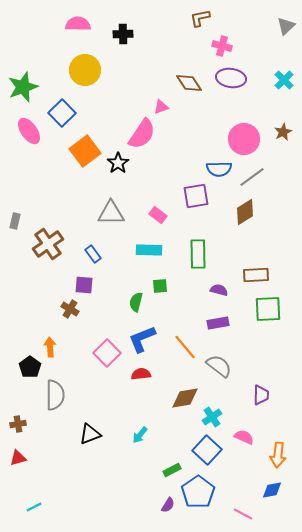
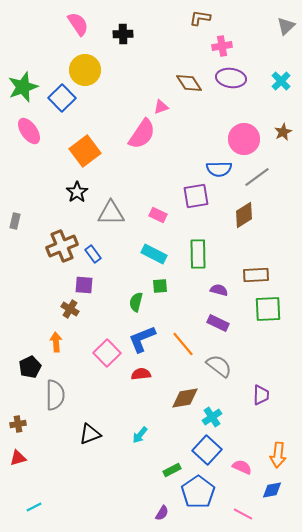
brown L-shape at (200, 18): rotated 20 degrees clockwise
pink semicircle at (78, 24): rotated 55 degrees clockwise
pink cross at (222, 46): rotated 24 degrees counterclockwise
cyan cross at (284, 80): moved 3 px left, 1 px down
blue square at (62, 113): moved 15 px up
black star at (118, 163): moved 41 px left, 29 px down
gray line at (252, 177): moved 5 px right
brown diamond at (245, 212): moved 1 px left, 3 px down
pink rectangle at (158, 215): rotated 12 degrees counterclockwise
brown cross at (48, 244): moved 14 px right, 2 px down; rotated 12 degrees clockwise
cyan rectangle at (149, 250): moved 5 px right, 4 px down; rotated 25 degrees clockwise
purple rectangle at (218, 323): rotated 35 degrees clockwise
orange arrow at (50, 347): moved 6 px right, 5 px up
orange line at (185, 347): moved 2 px left, 3 px up
black pentagon at (30, 367): rotated 10 degrees clockwise
pink semicircle at (244, 437): moved 2 px left, 30 px down
purple semicircle at (168, 505): moved 6 px left, 8 px down
